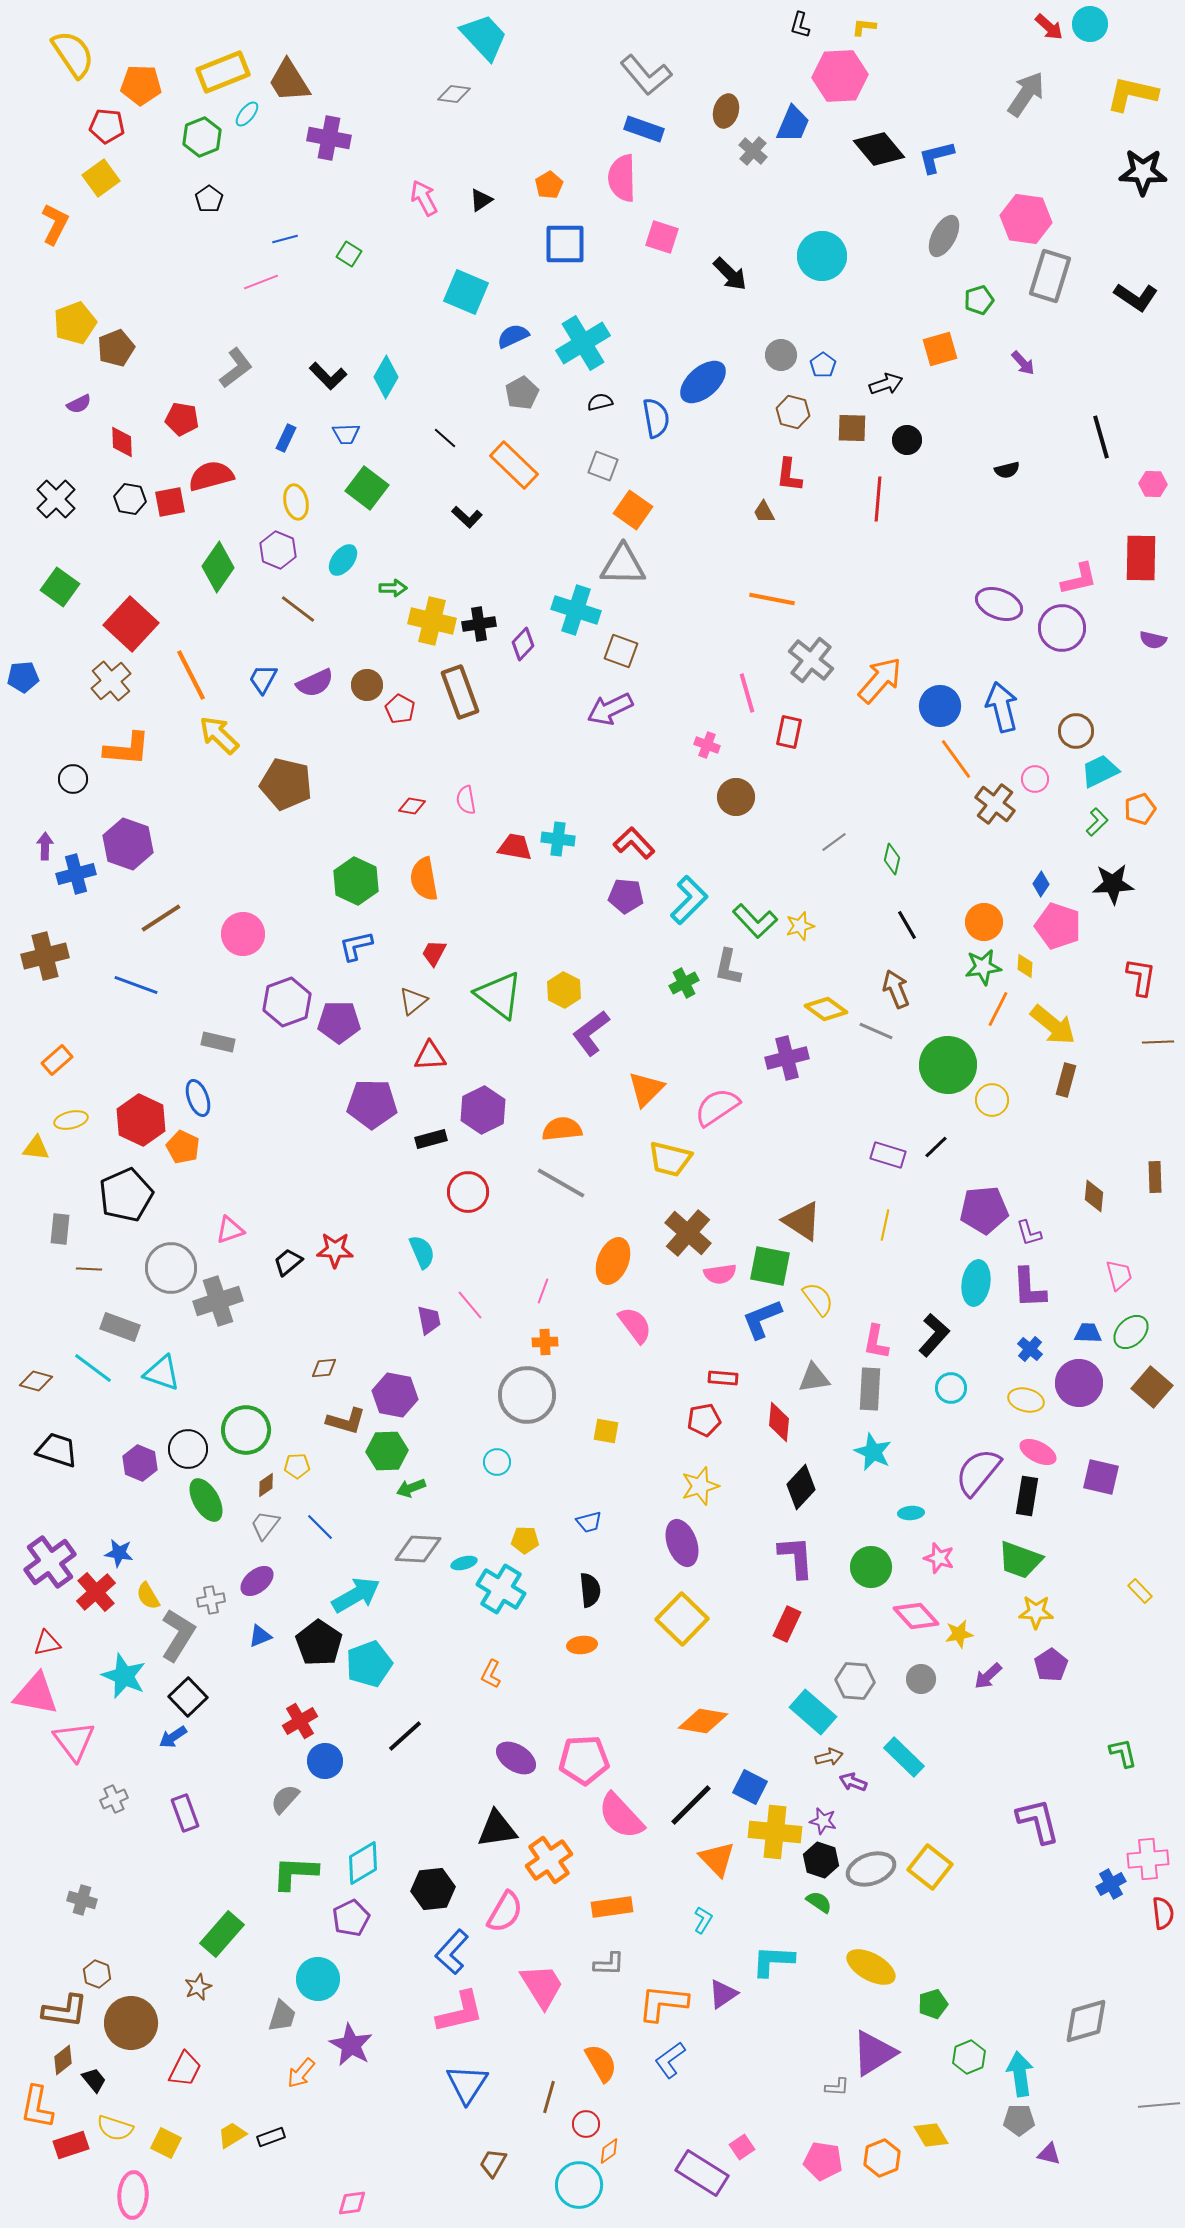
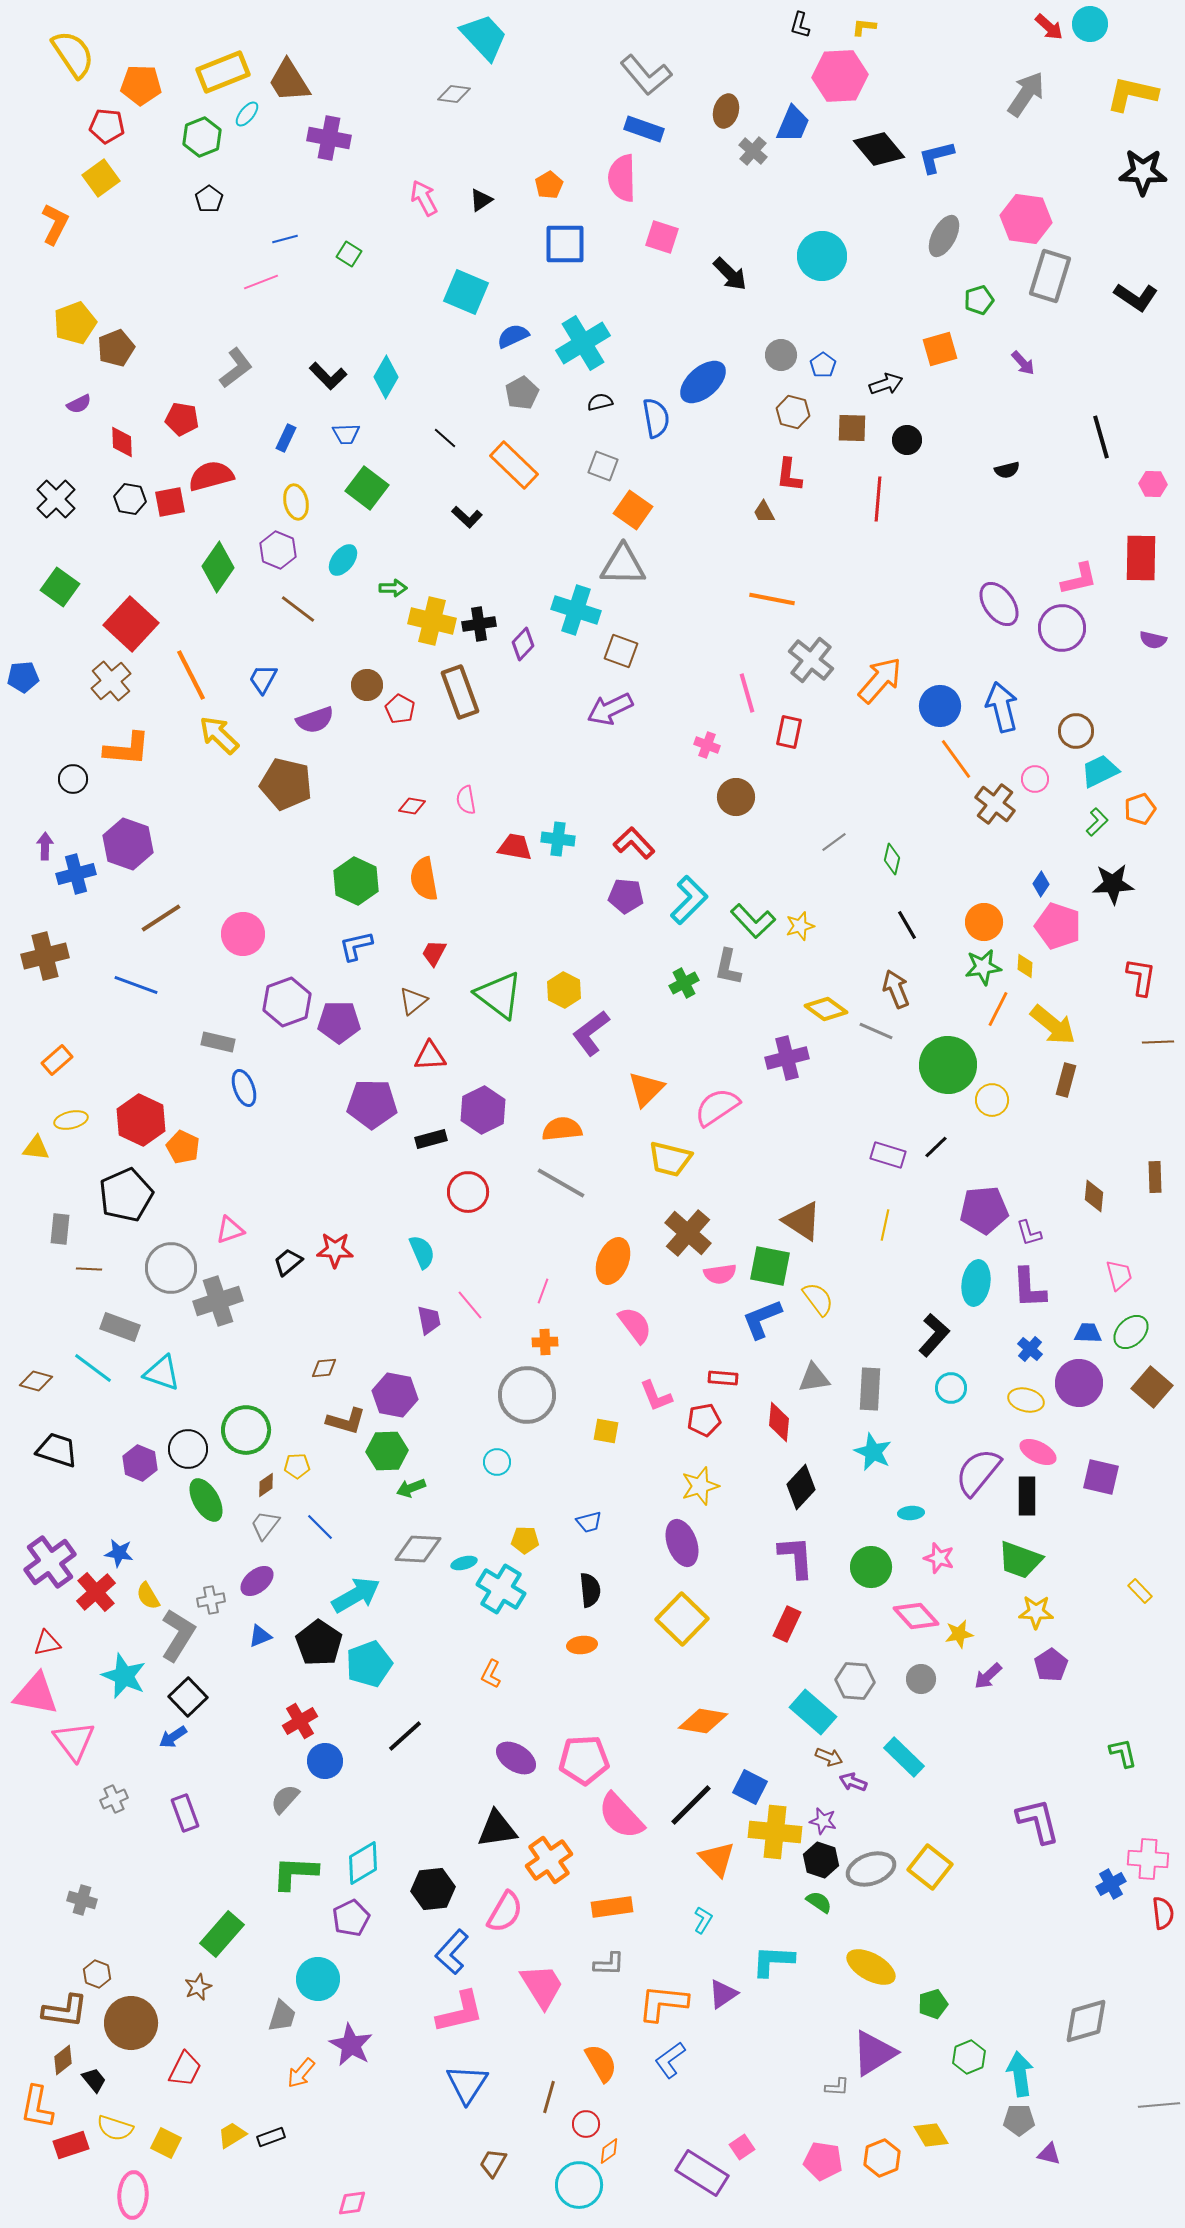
purple ellipse at (999, 604): rotated 33 degrees clockwise
purple semicircle at (315, 683): moved 37 px down; rotated 6 degrees clockwise
green L-shape at (755, 921): moved 2 px left
blue ellipse at (198, 1098): moved 46 px right, 10 px up
pink L-shape at (876, 1342): moved 220 px left, 54 px down; rotated 33 degrees counterclockwise
black rectangle at (1027, 1496): rotated 9 degrees counterclockwise
brown arrow at (829, 1757): rotated 36 degrees clockwise
pink cross at (1148, 1859): rotated 9 degrees clockwise
